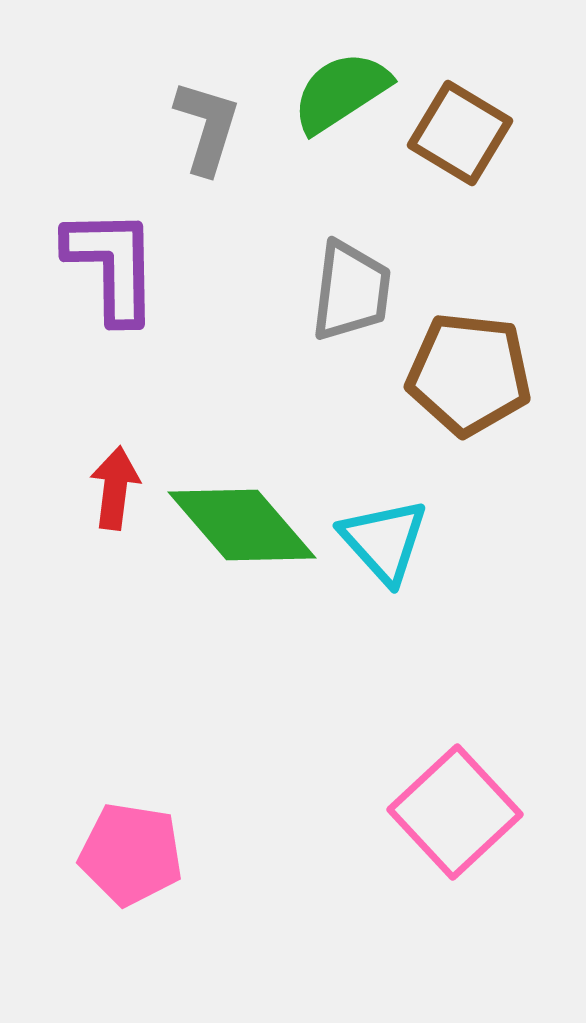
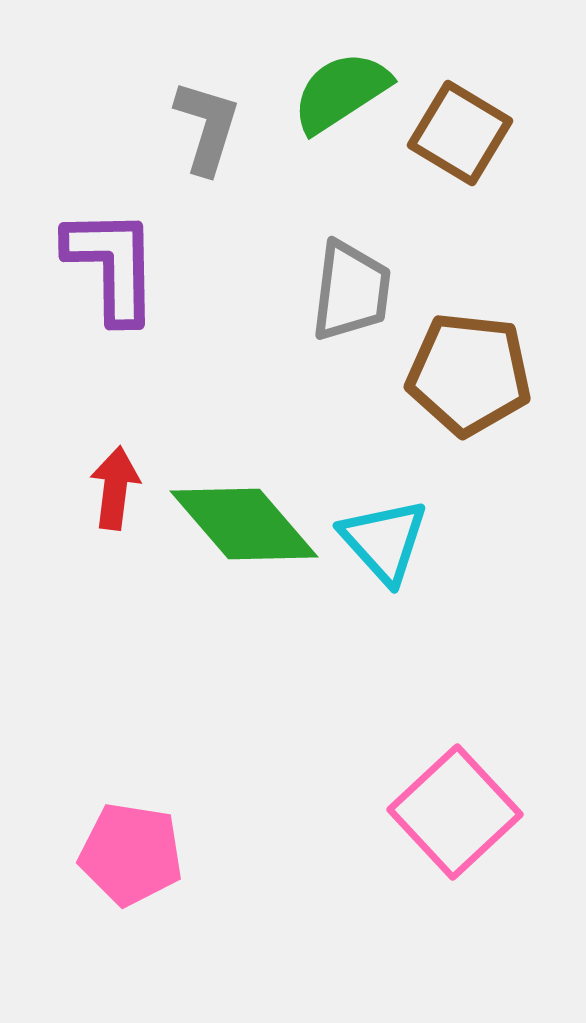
green diamond: moved 2 px right, 1 px up
